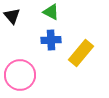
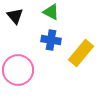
black triangle: moved 3 px right
blue cross: rotated 12 degrees clockwise
pink circle: moved 2 px left, 5 px up
